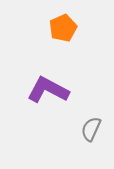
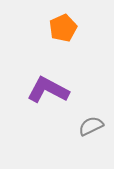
gray semicircle: moved 3 px up; rotated 40 degrees clockwise
